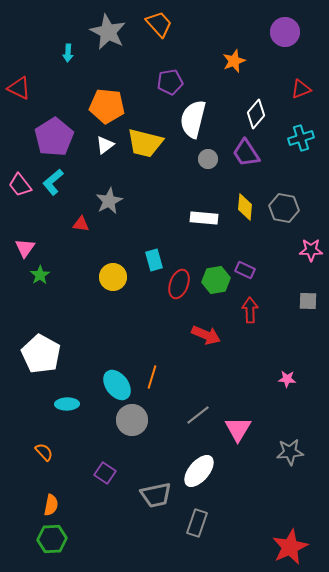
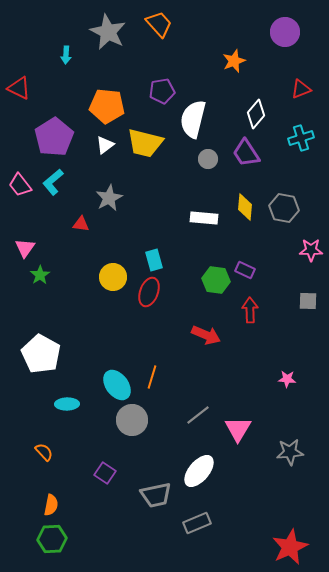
cyan arrow at (68, 53): moved 2 px left, 2 px down
purple pentagon at (170, 82): moved 8 px left, 9 px down
gray star at (109, 201): moved 3 px up
green hexagon at (216, 280): rotated 16 degrees clockwise
red ellipse at (179, 284): moved 30 px left, 8 px down
gray rectangle at (197, 523): rotated 48 degrees clockwise
